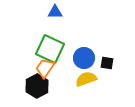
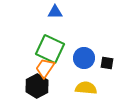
yellow semicircle: moved 9 px down; rotated 25 degrees clockwise
